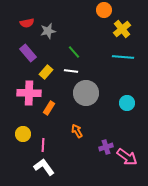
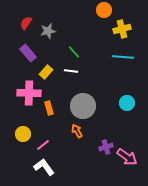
red semicircle: moved 1 px left; rotated 136 degrees clockwise
yellow cross: rotated 24 degrees clockwise
gray circle: moved 3 px left, 13 px down
orange rectangle: rotated 48 degrees counterclockwise
pink line: rotated 48 degrees clockwise
